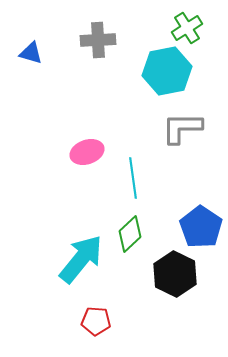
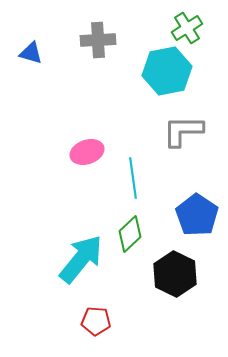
gray L-shape: moved 1 px right, 3 px down
blue pentagon: moved 4 px left, 12 px up
